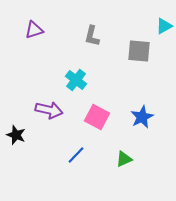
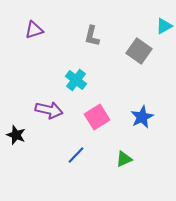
gray square: rotated 30 degrees clockwise
pink square: rotated 30 degrees clockwise
